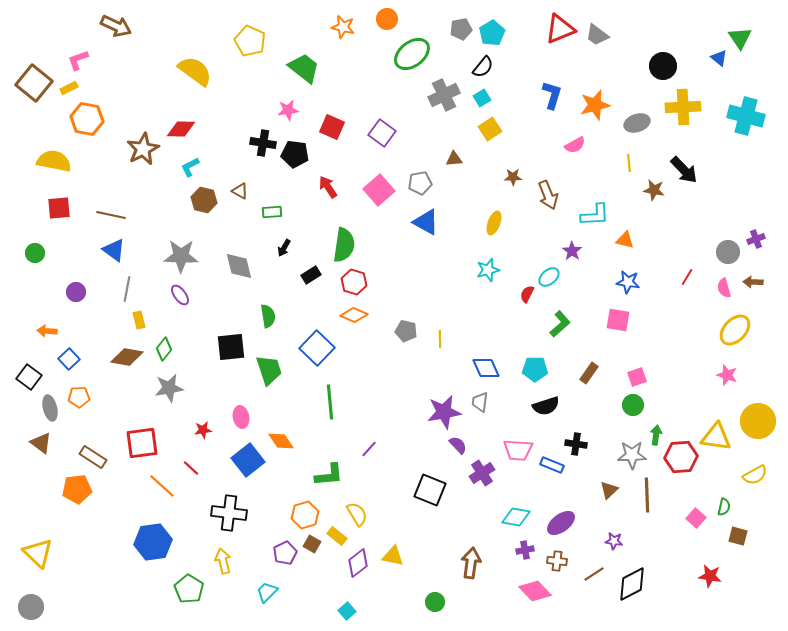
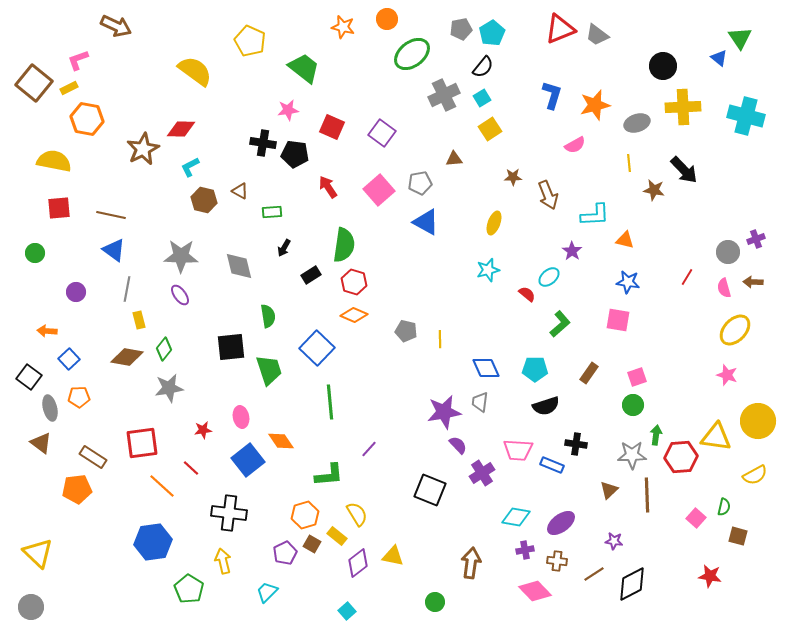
red semicircle at (527, 294): rotated 102 degrees clockwise
